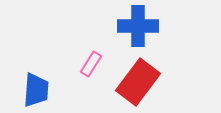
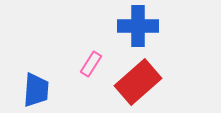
red rectangle: rotated 12 degrees clockwise
